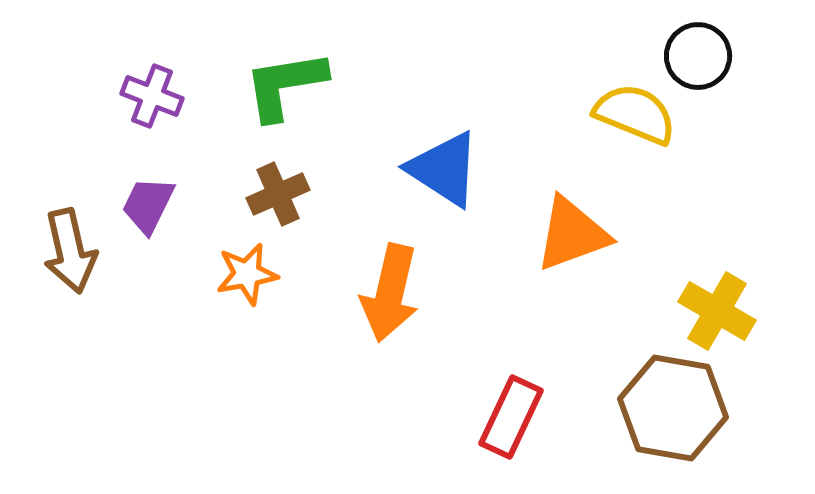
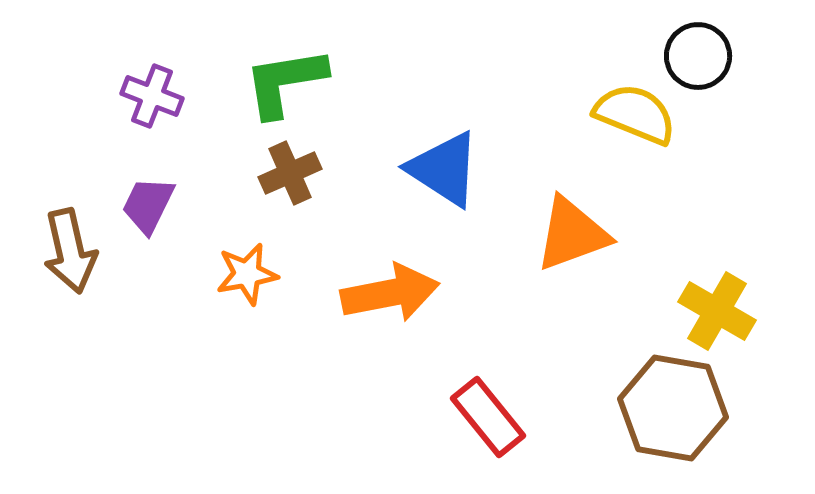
green L-shape: moved 3 px up
brown cross: moved 12 px right, 21 px up
orange arrow: rotated 114 degrees counterclockwise
red rectangle: moved 23 px left; rotated 64 degrees counterclockwise
